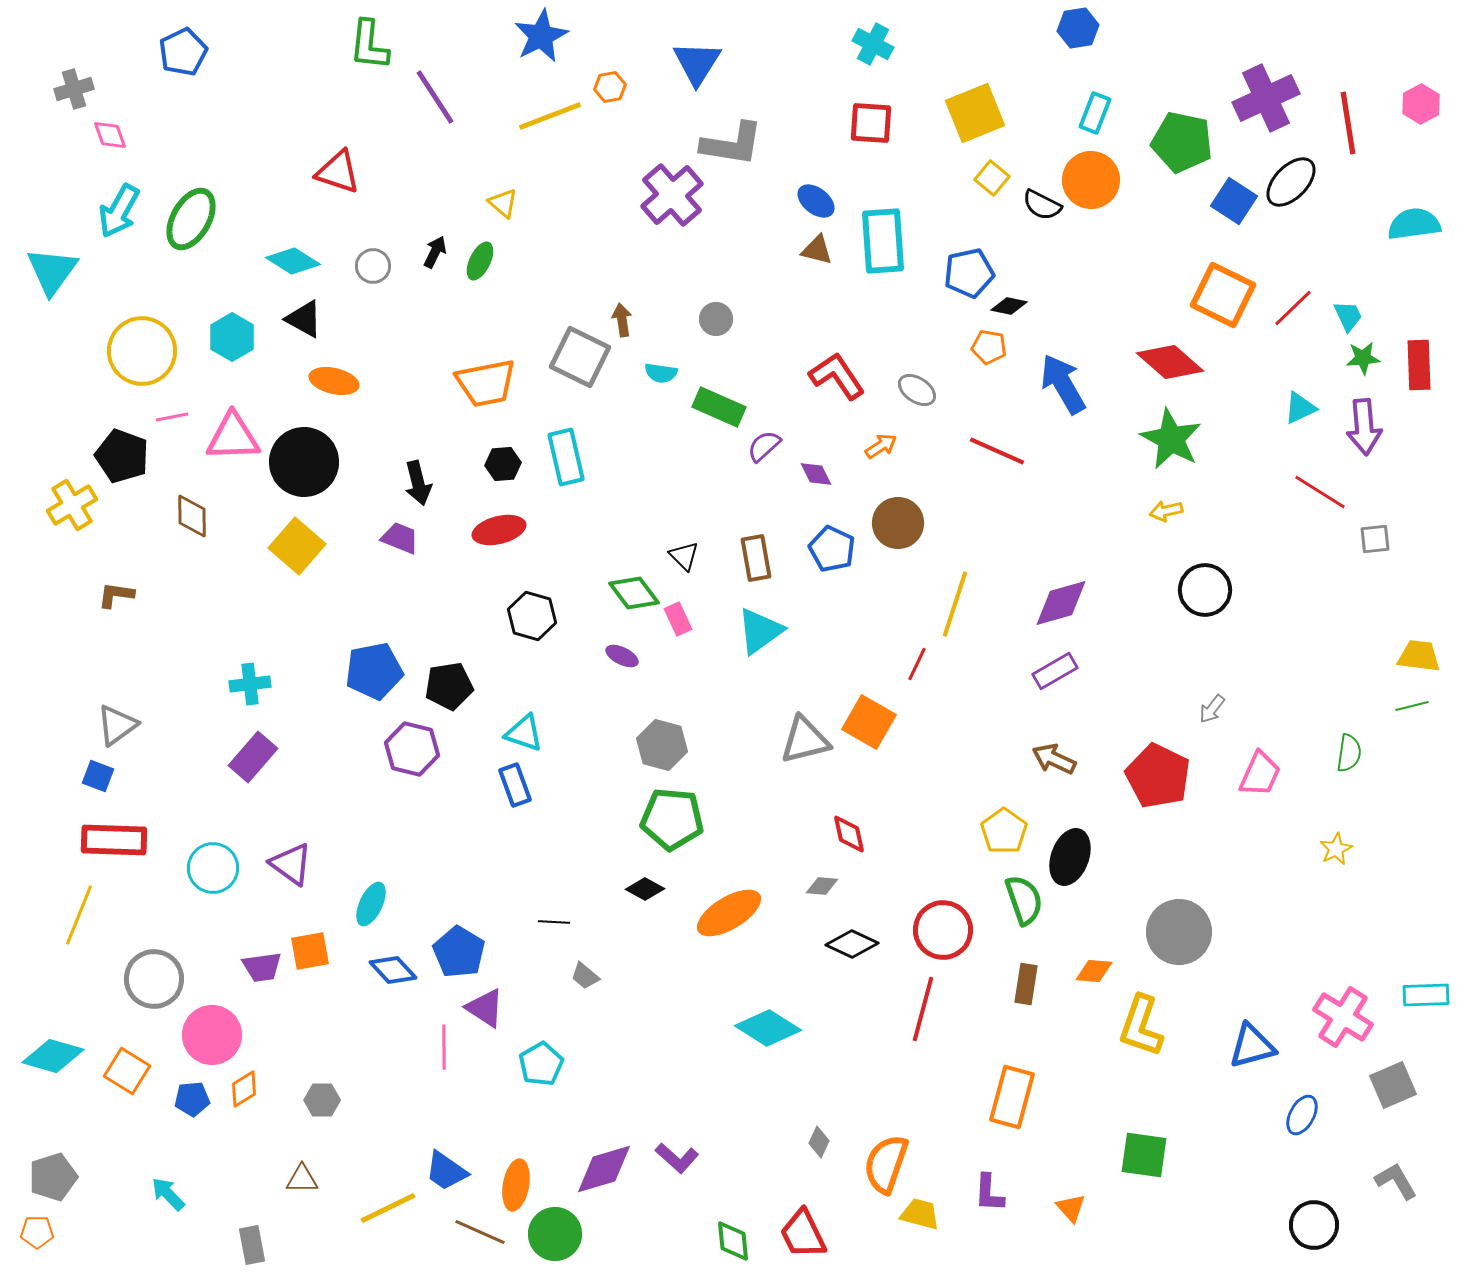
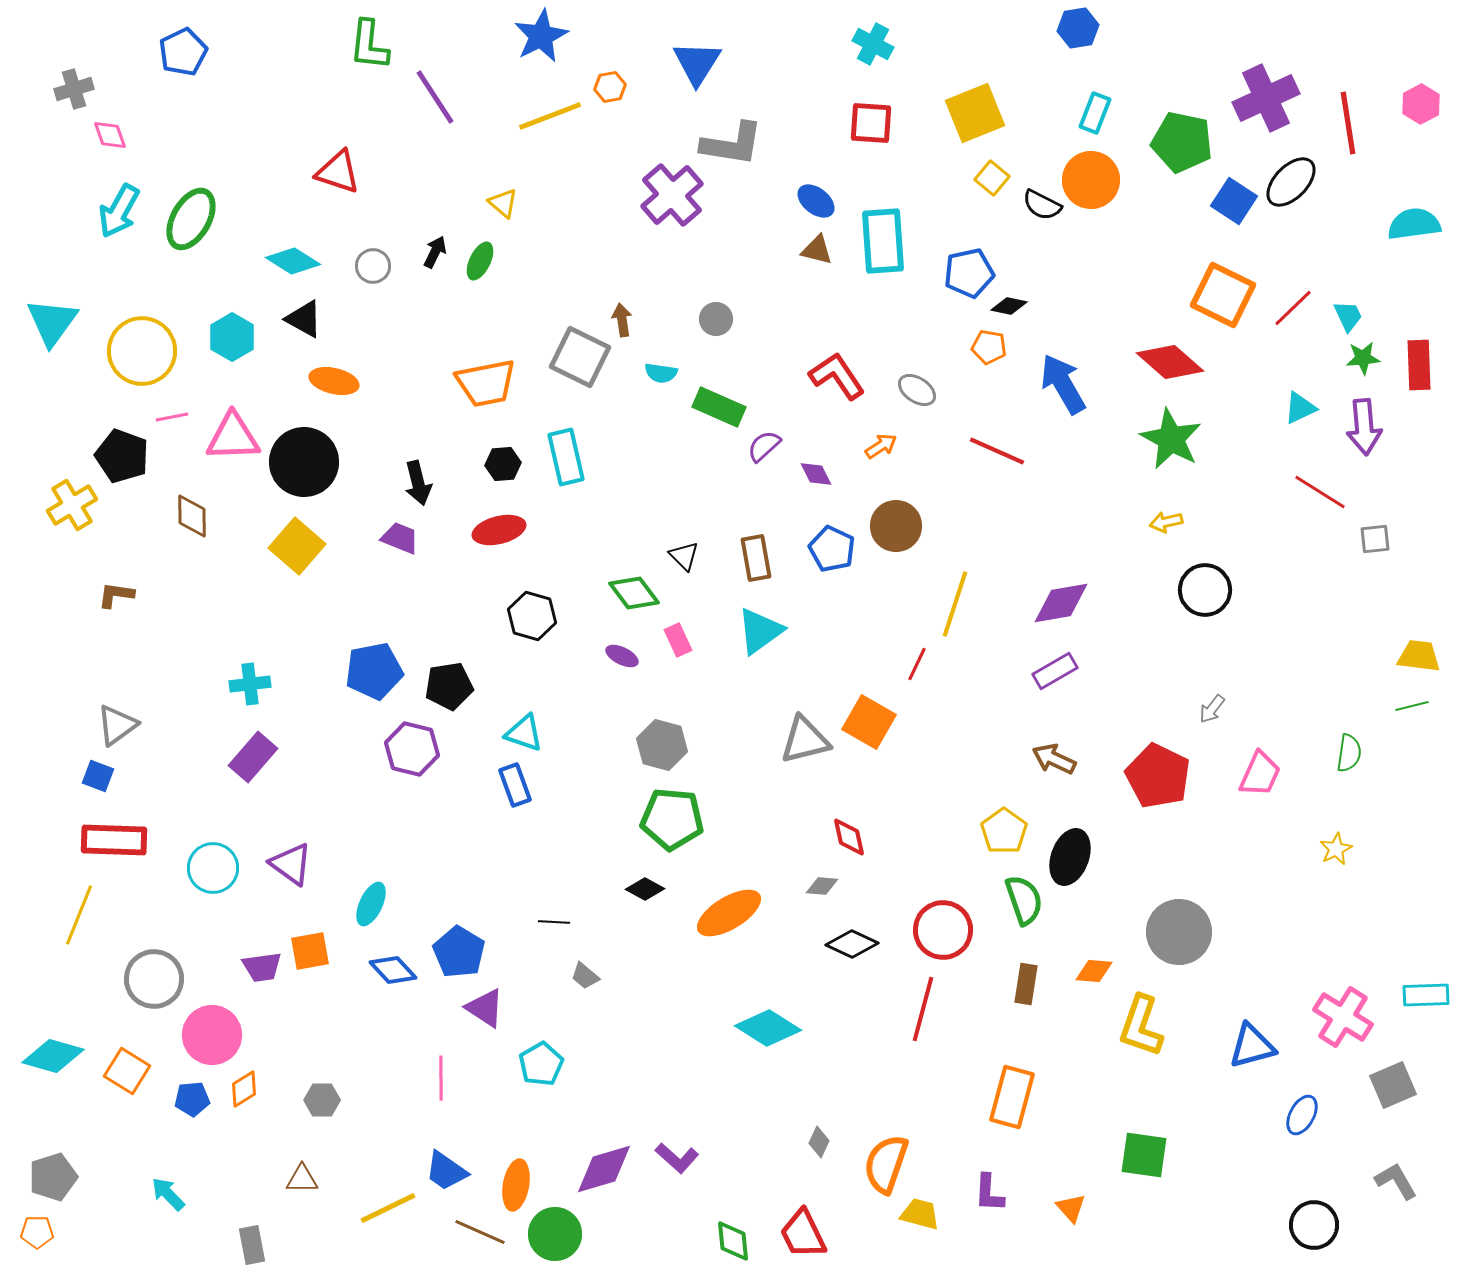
cyan triangle at (52, 271): moved 51 px down
yellow arrow at (1166, 511): moved 11 px down
brown circle at (898, 523): moved 2 px left, 3 px down
purple diamond at (1061, 603): rotated 6 degrees clockwise
pink rectangle at (678, 619): moved 21 px down
red diamond at (849, 834): moved 3 px down
pink line at (444, 1047): moved 3 px left, 31 px down
